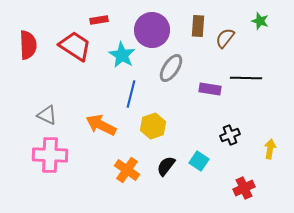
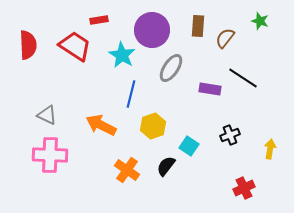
black line: moved 3 px left; rotated 32 degrees clockwise
cyan square: moved 10 px left, 15 px up
